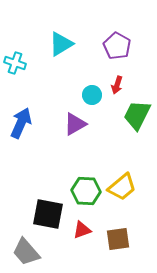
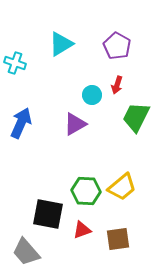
green trapezoid: moved 1 px left, 2 px down
